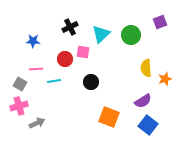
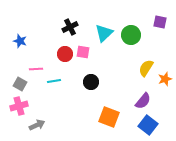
purple square: rotated 32 degrees clockwise
cyan triangle: moved 3 px right, 1 px up
blue star: moved 13 px left; rotated 16 degrees clockwise
red circle: moved 5 px up
yellow semicircle: rotated 36 degrees clockwise
purple semicircle: rotated 18 degrees counterclockwise
gray arrow: moved 2 px down
